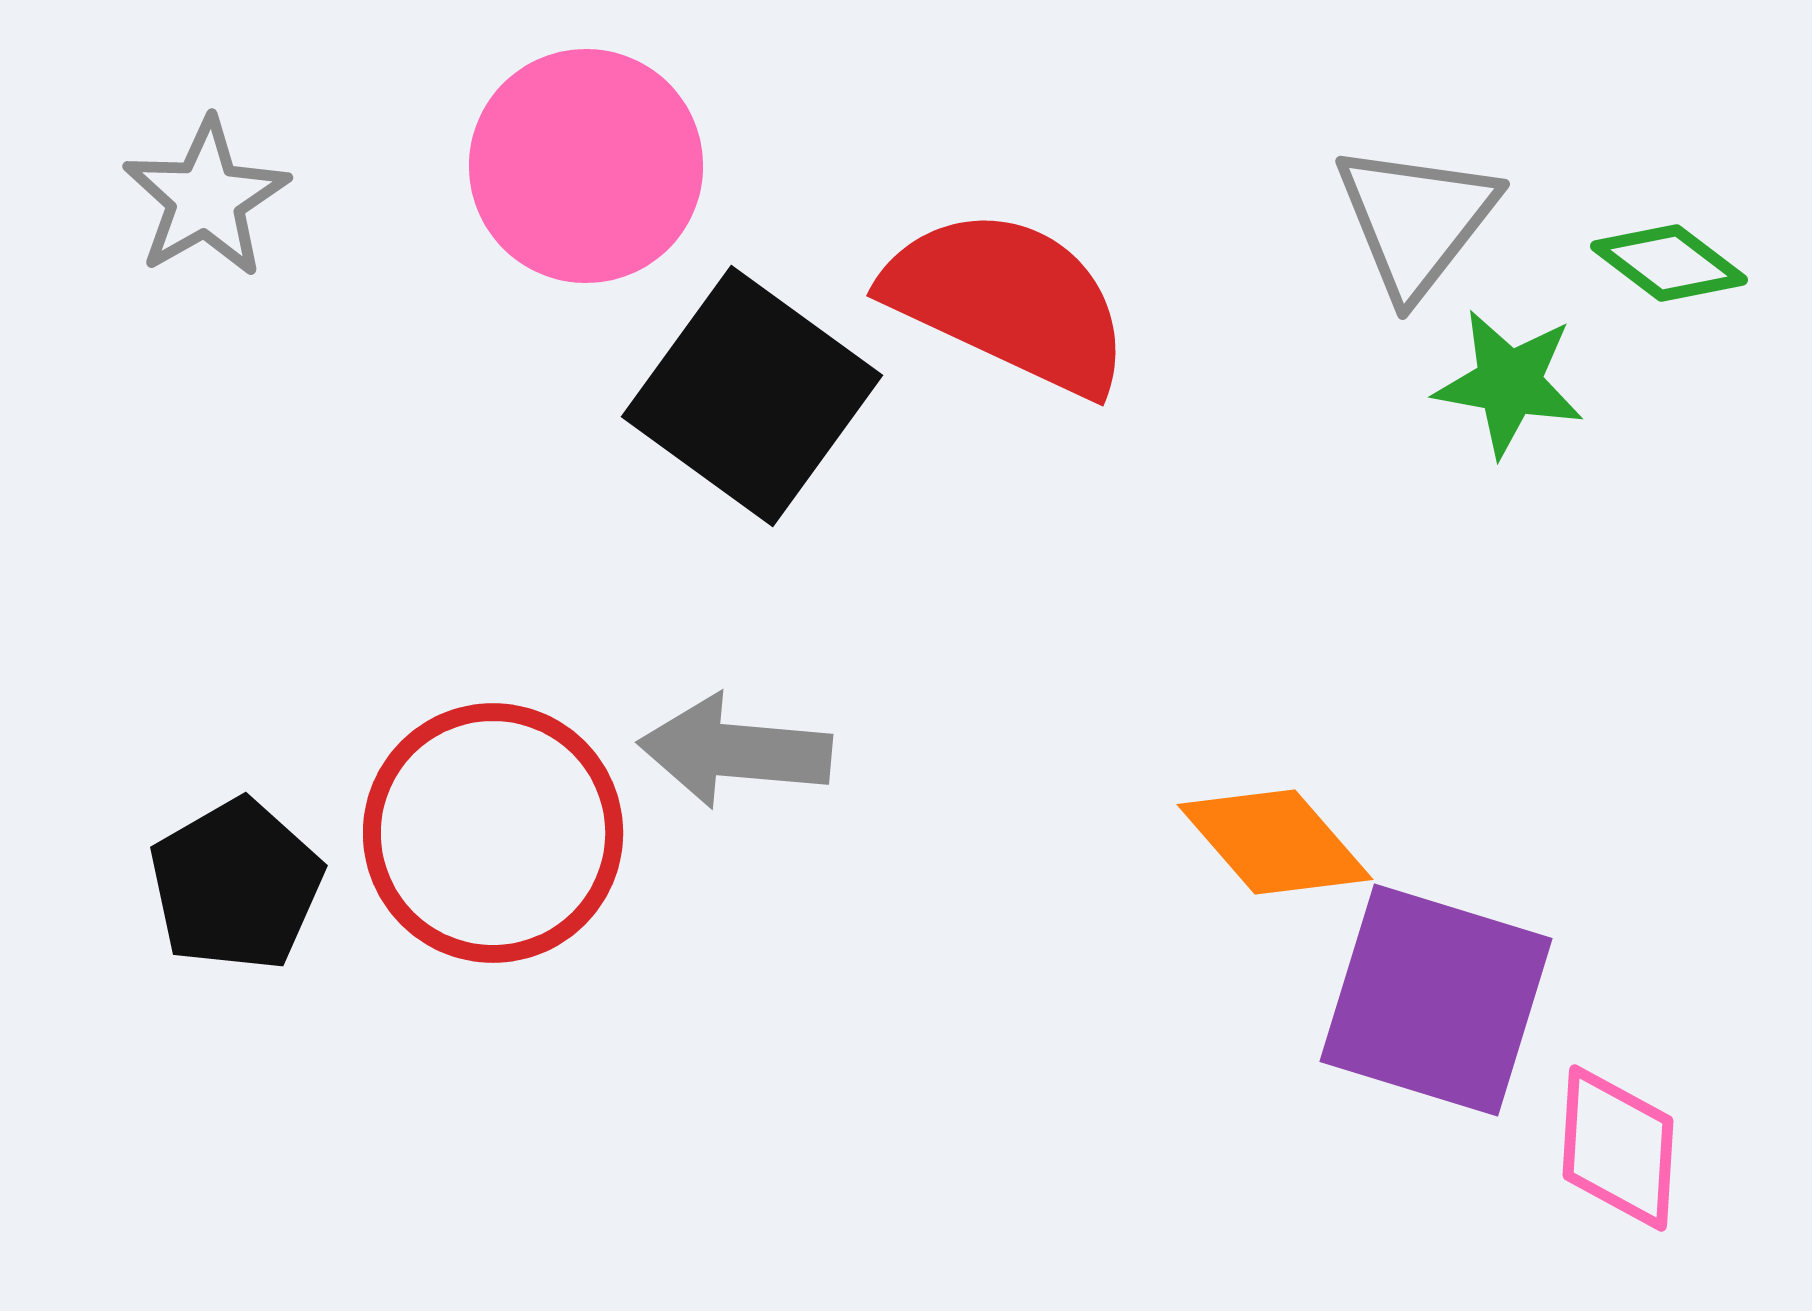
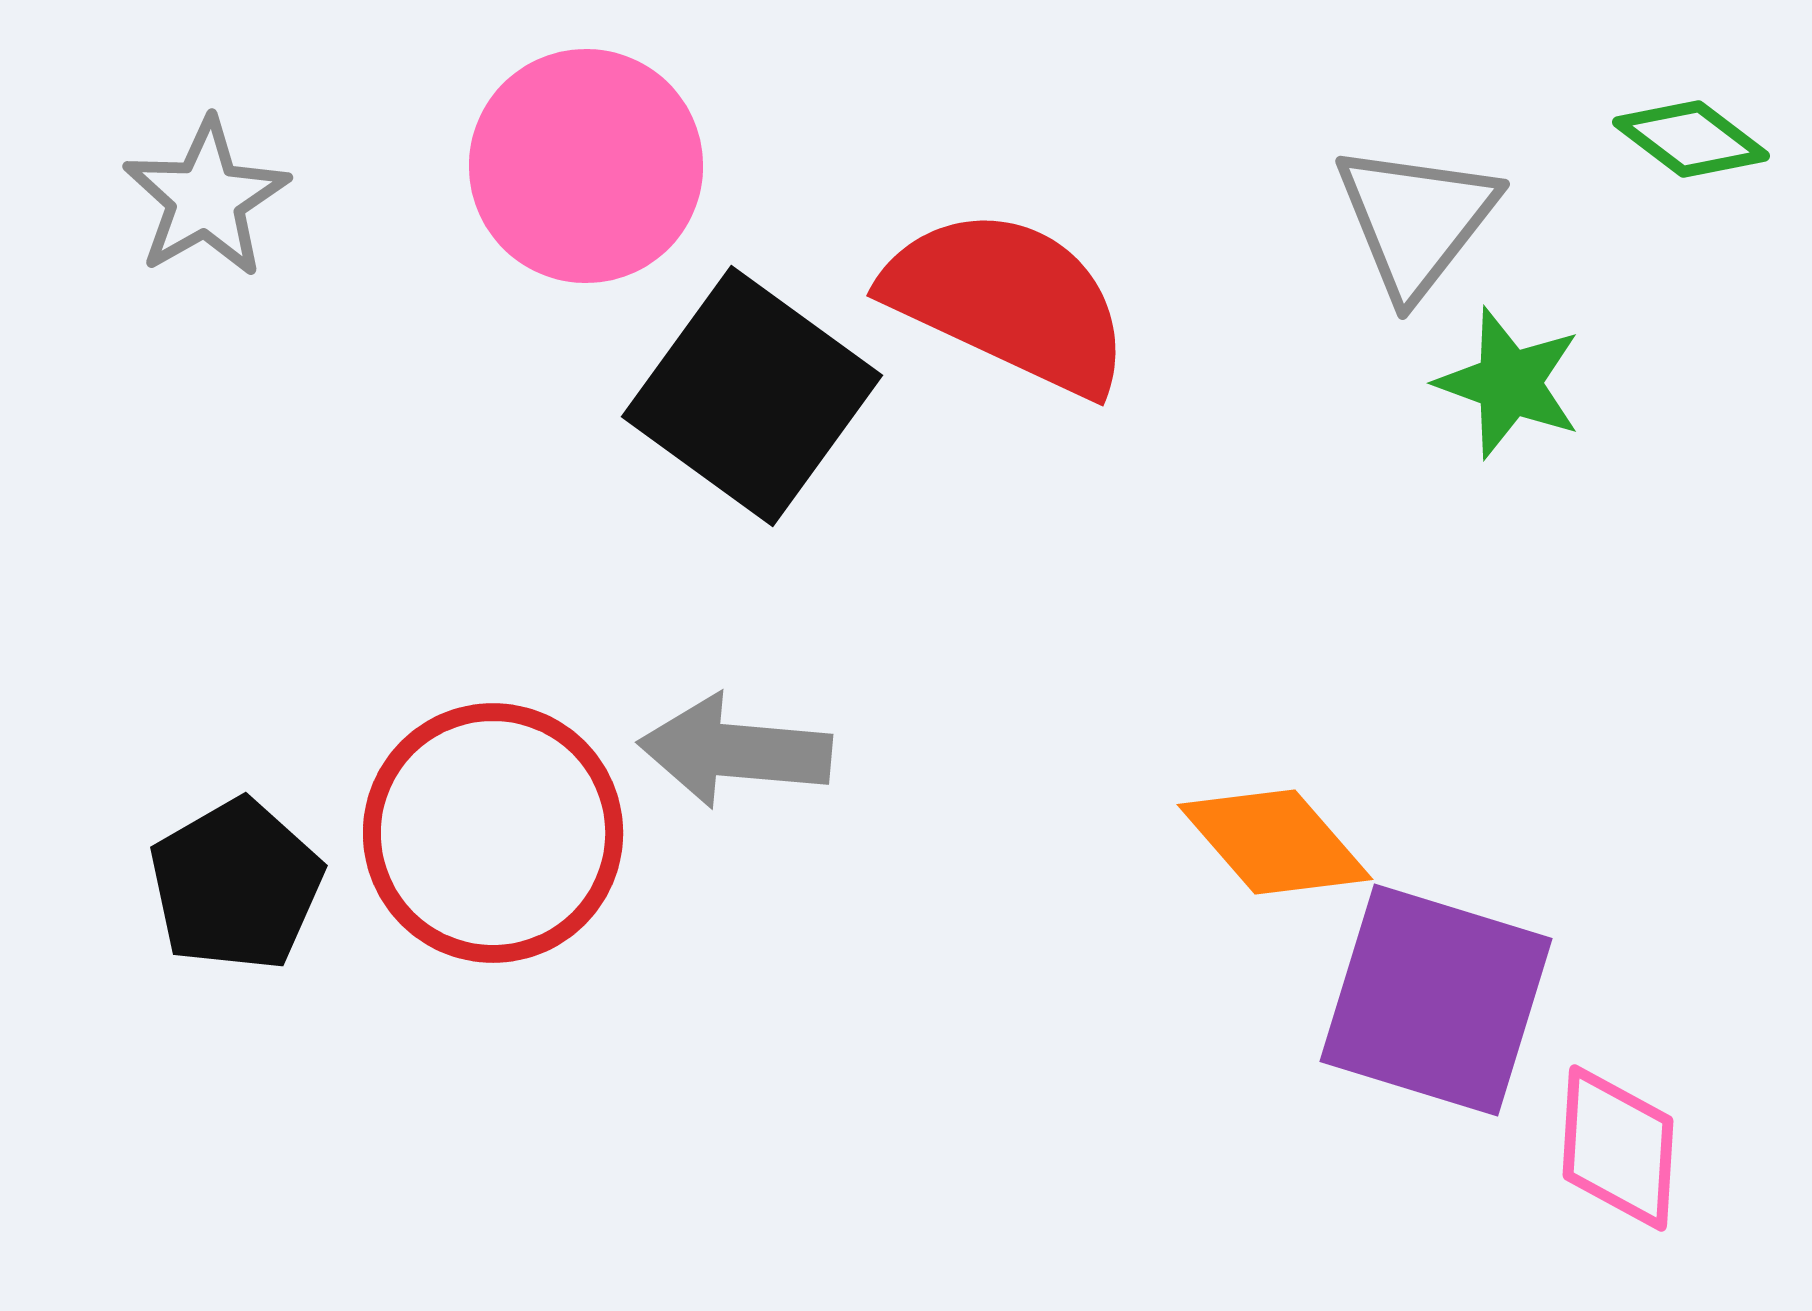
green diamond: moved 22 px right, 124 px up
green star: rotated 10 degrees clockwise
